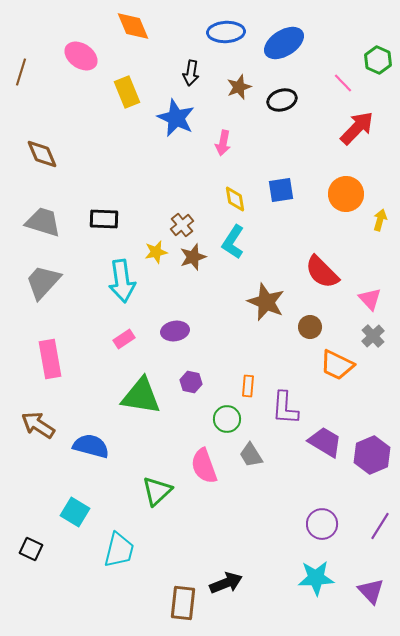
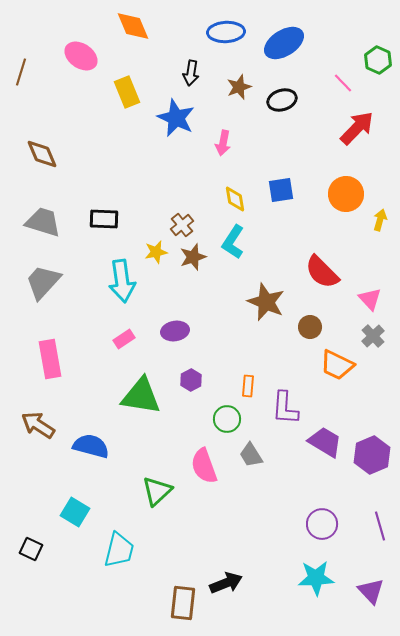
purple hexagon at (191, 382): moved 2 px up; rotated 20 degrees clockwise
purple line at (380, 526): rotated 48 degrees counterclockwise
